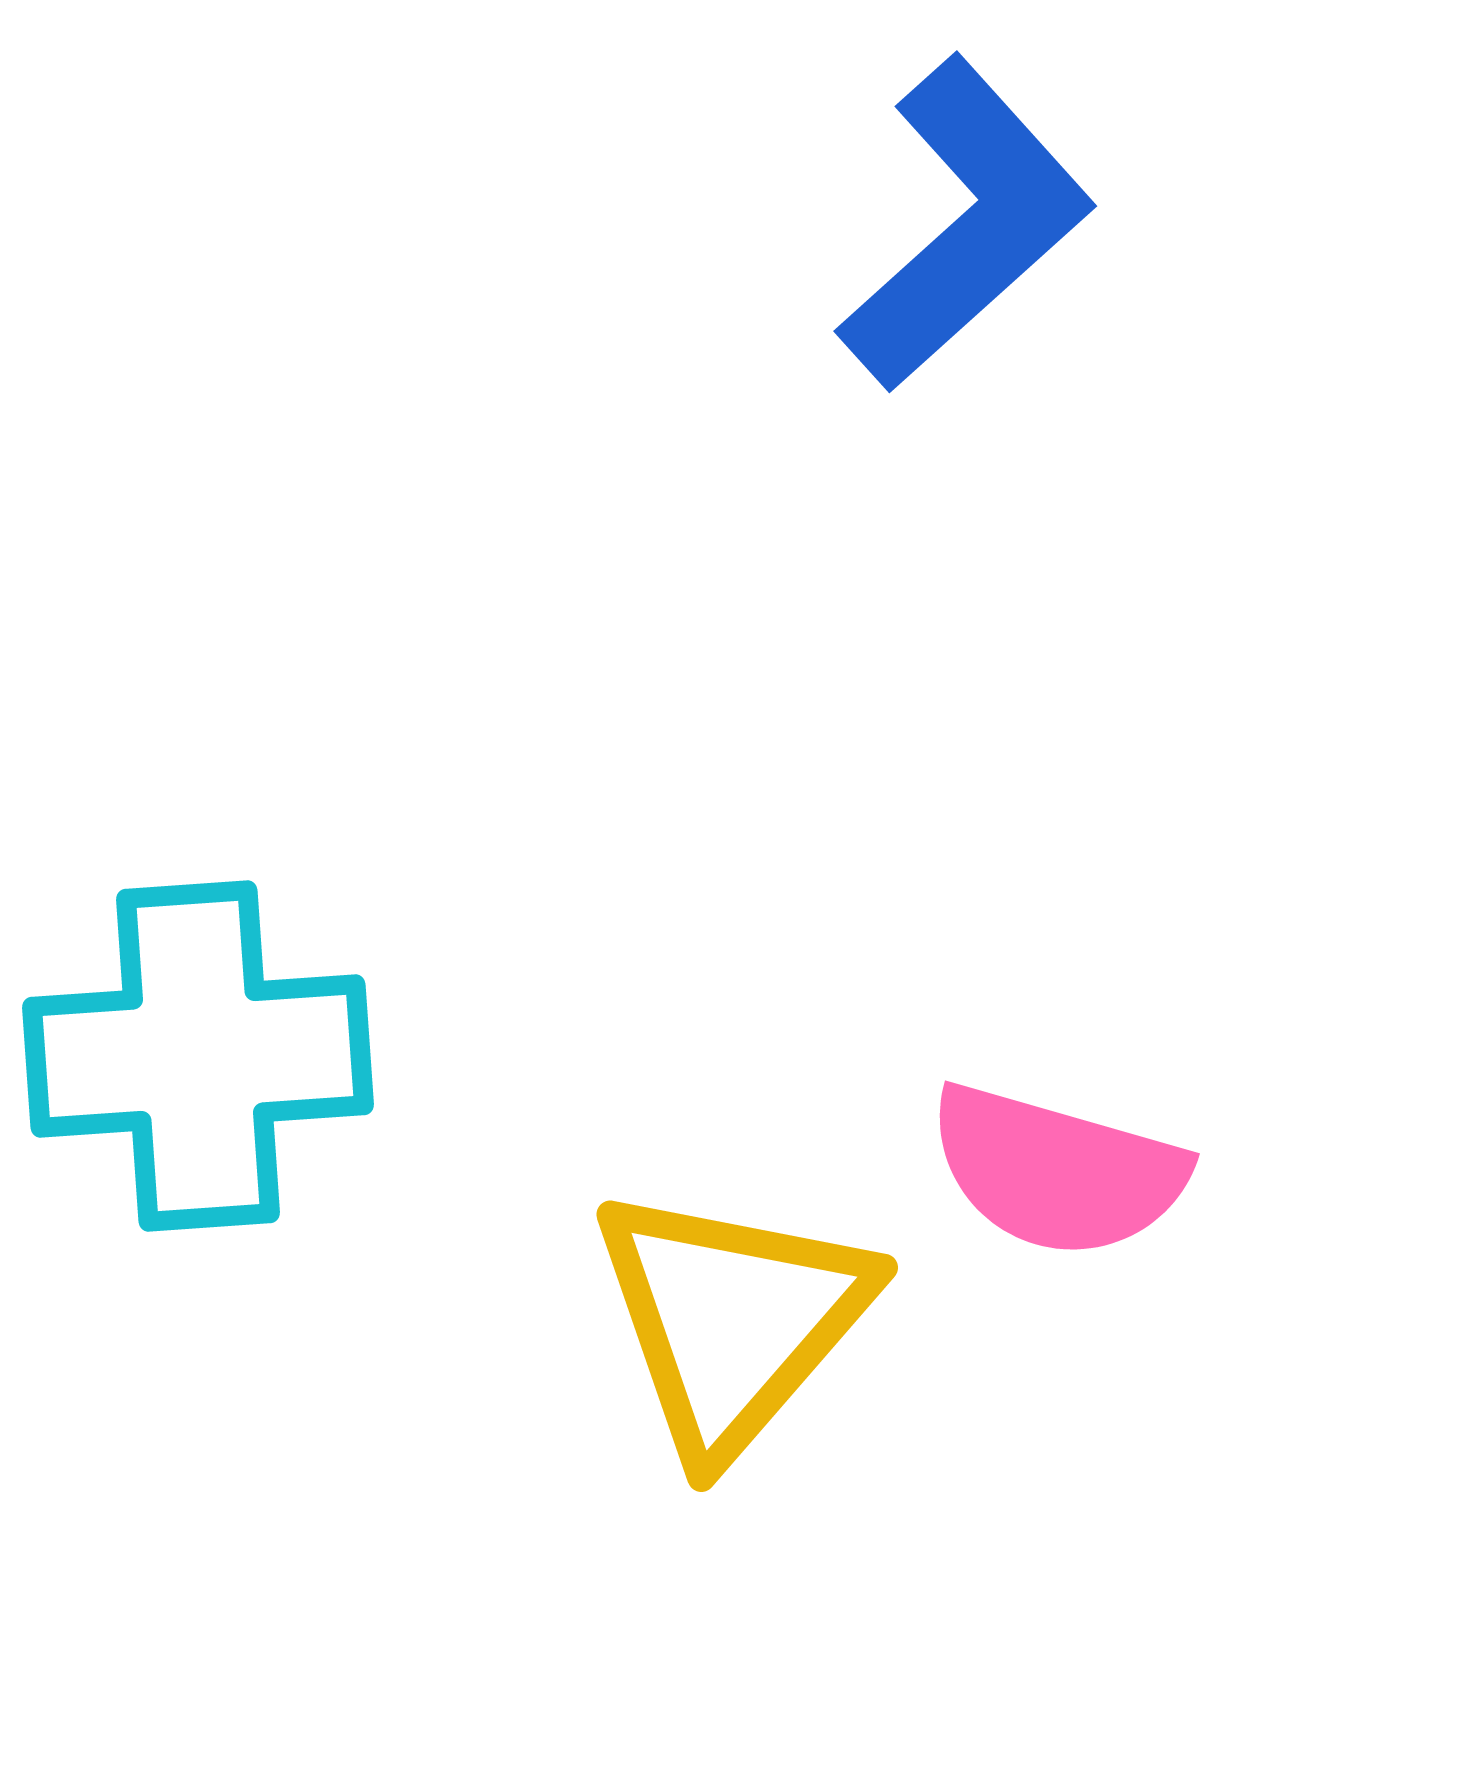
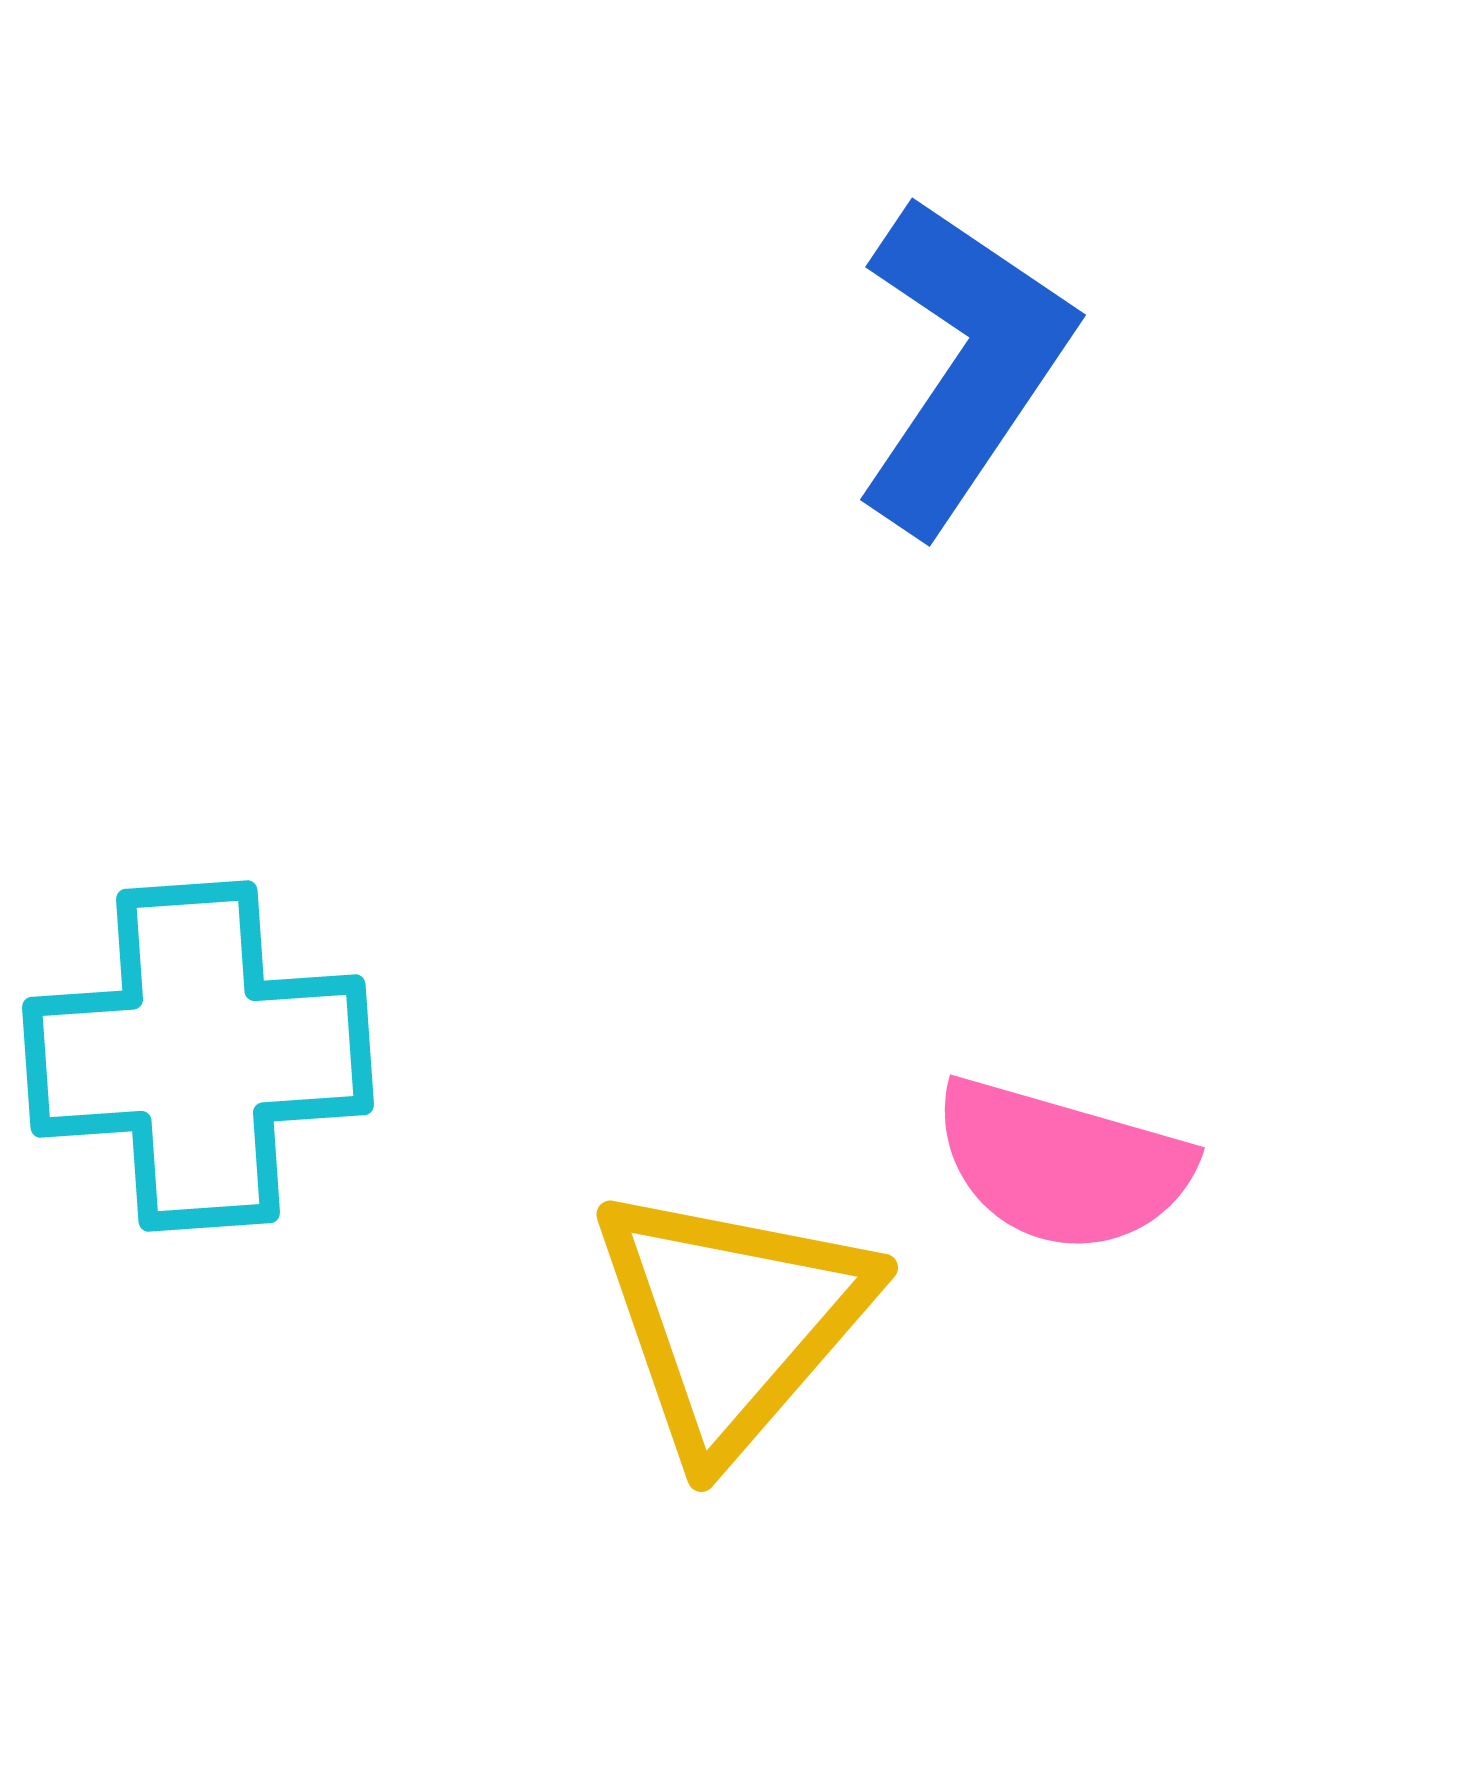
blue L-shape: moved 3 px left, 140 px down; rotated 14 degrees counterclockwise
pink semicircle: moved 5 px right, 6 px up
